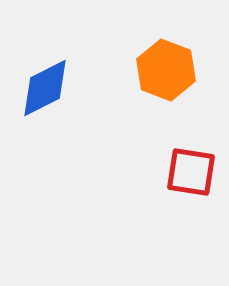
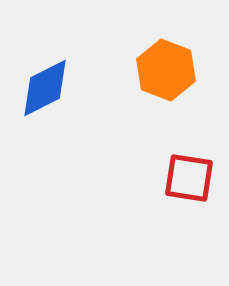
red square: moved 2 px left, 6 px down
